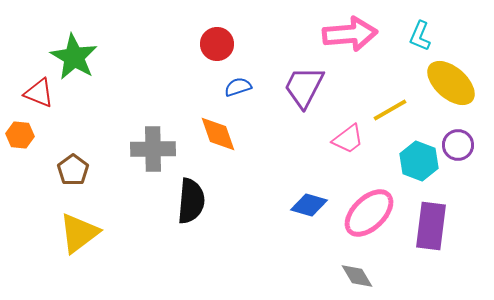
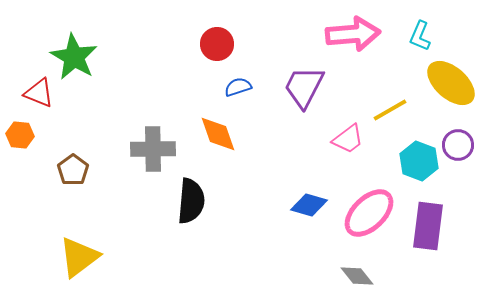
pink arrow: moved 3 px right
purple rectangle: moved 3 px left
yellow triangle: moved 24 px down
gray diamond: rotated 8 degrees counterclockwise
